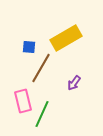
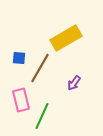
blue square: moved 10 px left, 11 px down
brown line: moved 1 px left
pink rectangle: moved 2 px left, 1 px up
green line: moved 2 px down
